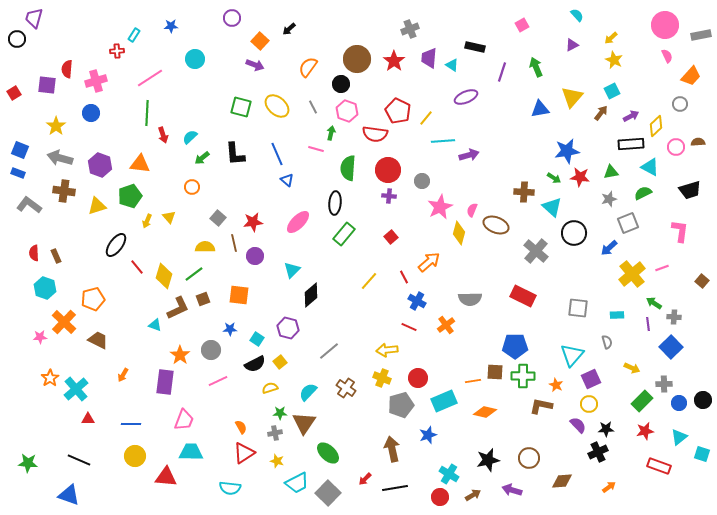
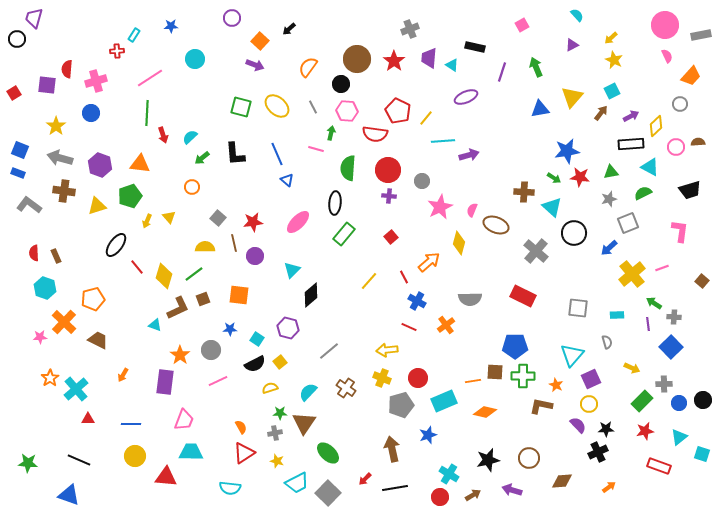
pink hexagon at (347, 111): rotated 15 degrees counterclockwise
yellow diamond at (459, 233): moved 10 px down
